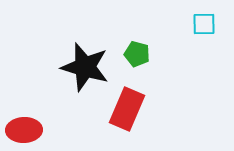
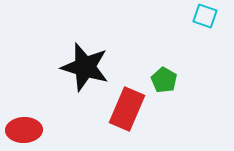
cyan square: moved 1 px right, 8 px up; rotated 20 degrees clockwise
green pentagon: moved 27 px right, 26 px down; rotated 15 degrees clockwise
